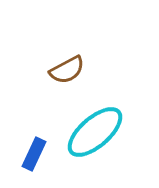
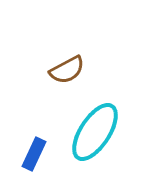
cyan ellipse: rotated 16 degrees counterclockwise
